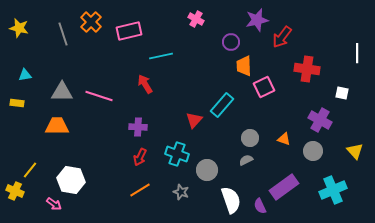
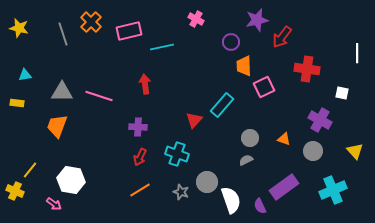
cyan line at (161, 56): moved 1 px right, 9 px up
red arrow at (145, 84): rotated 24 degrees clockwise
orange trapezoid at (57, 126): rotated 70 degrees counterclockwise
gray circle at (207, 170): moved 12 px down
